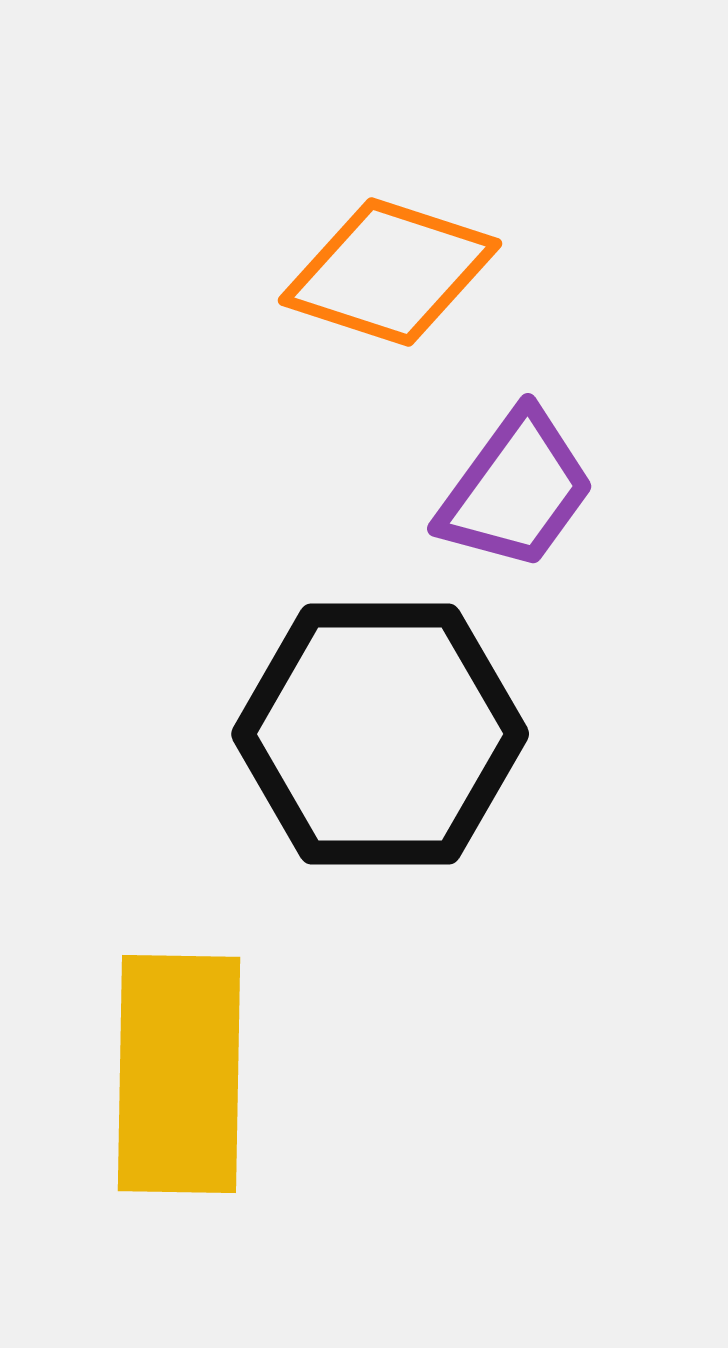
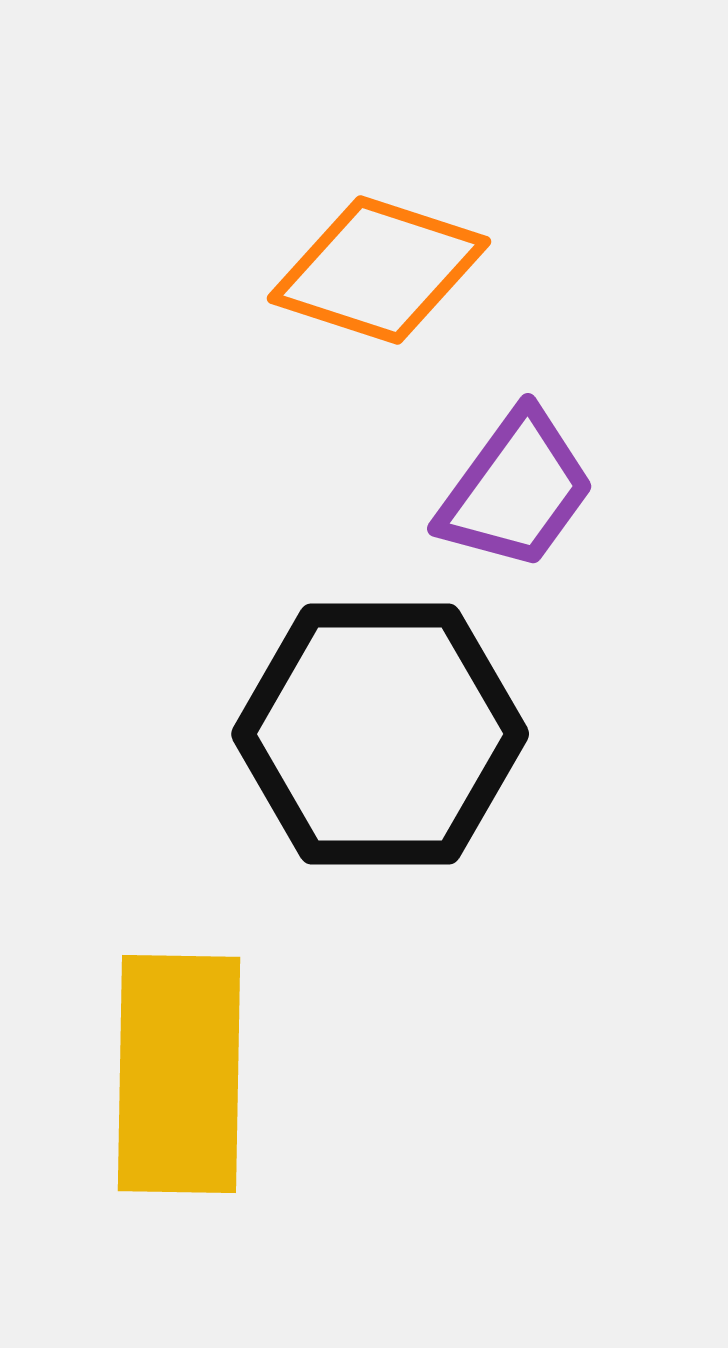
orange diamond: moved 11 px left, 2 px up
